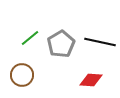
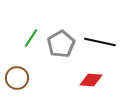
green line: moved 1 px right; rotated 18 degrees counterclockwise
brown circle: moved 5 px left, 3 px down
